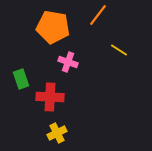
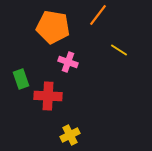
red cross: moved 2 px left, 1 px up
yellow cross: moved 13 px right, 2 px down
